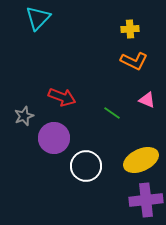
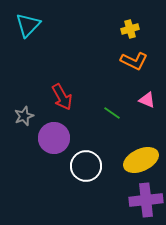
cyan triangle: moved 10 px left, 7 px down
yellow cross: rotated 12 degrees counterclockwise
red arrow: rotated 40 degrees clockwise
